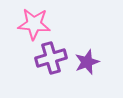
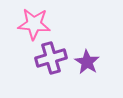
purple star: rotated 20 degrees counterclockwise
